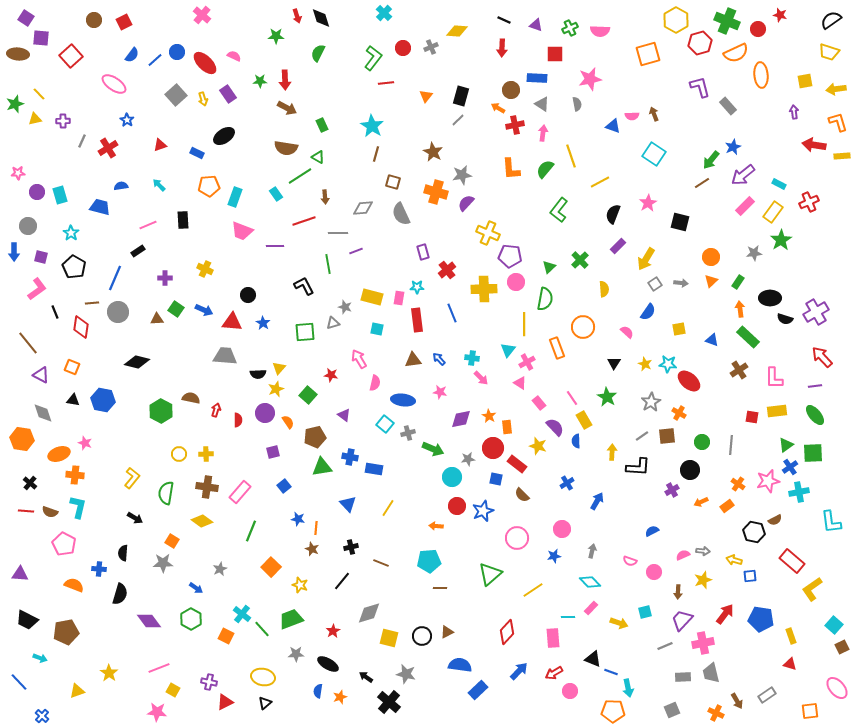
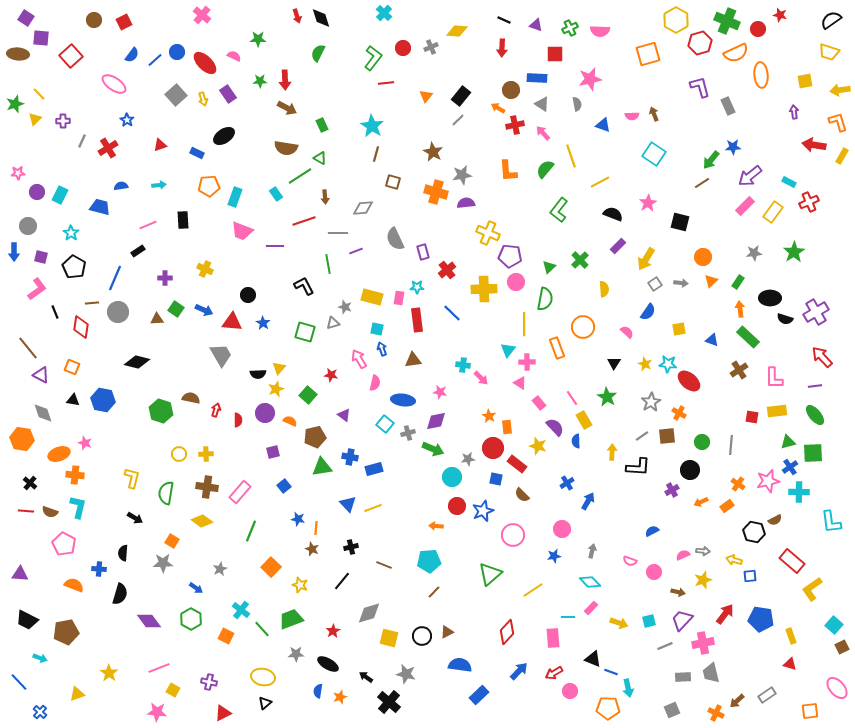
green star at (276, 36): moved 18 px left, 3 px down
yellow arrow at (836, 89): moved 4 px right, 1 px down
black rectangle at (461, 96): rotated 24 degrees clockwise
gray rectangle at (728, 106): rotated 18 degrees clockwise
yellow triangle at (35, 119): rotated 32 degrees counterclockwise
blue triangle at (613, 126): moved 10 px left, 1 px up
pink arrow at (543, 133): rotated 49 degrees counterclockwise
blue star at (733, 147): rotated 21 degrees clockwise
yellow rectangle at (842, 156): rotated 56 degrees counterclockwise
green triangle at (318, 157): moved 2 px right, 1 px down
orange L-shape at (511, 169): moved 3 px left, 2 px down
purple arrow at (743, 175): moved 7 px right, 1 px down
cyan rectangle at (779, 184): moved 10 px right, 2 px up
cyan arrow at (159, 185): rotated 128 degrees clockwise
cyan rectangle at (60, 195): rotated 42 degrees clockwise
purple semicircle at (466, 203): rotated 42 degrees clockwise
gray semicircle at (401, 214): moved 6 px left, 25 px down
black semicircle at (613, 214): rotated 90 degrees clockwise
green star at (781, 240): moved 13 px right, 12 px down
orange circle at (711, 257): moved 8 px left
blue line at (452, 313): rotated 24 degrees counterclockwise
green square at (305, 332): rotated 20 degrees clockwise
brown line at (28, 343): moved 5 px down
gray trapezoid at (225, 356): moved 4 px left, 1 px up; rotated 55 degrees clockwise
cyan cross at (472, 358): moved 9 px left, 7 px down
blue arrow at (439, 359): moved 57 px left, 10 px up; rotated 24 degrees clockwise
pink cross at (527, 362): rotated 28 degrees clockwise
green hexagon at (161, 411): rotated 10 degrees counterclockwise
purple diamond at (461, 419): moved 25 px left, 2 px down
orange semicircle at (288, 422): moved 2 px right, 1 px up; rotated 32 degrees counterclockwise
green triangle at (786, 445): moved 2 px right, 3 px up; rotated 21 degrees clockwise
blue rectangle at (374, 469): rotated 24 degrees counterclockwise
yellow L-shape at (132, 478): rotated 25 degrees counterclockwise
cyan cross at (799, 492): rotated 12 degrees clockwise
blue arrow at (597, 501): moved 9 px left
yellow line at (388, 508): moved 15 px left; rotated 36 degrees clockwise
pink circle at (517, 538): moved 4 px left, 3 px up
brown line at (381, 563): moved 3 px right, 2 px down
brown line at (440, 588): moved 6 px left, 4 px down; rotated 48 degrees counterclockwise
brown arrow at (678, 592): rotated 80 degrees counterclockwise
cyan square at (645, 612): moved 4 px right, 9 px down
cyan cross at (242, 614): moved 1 px left, 4 px up
blue rectangle at (478, 690): moved 1 px right, 5 px down
yellow triangle at (77, 691): moved 3 px down
brown arrow at (737, 701): rotated 77 degrees clockwise
red triangle at (225, 702): moved 2 px left, 11 px down
orange pentagon at (613, 711): moved 5 px left, 3 px up
blue cross at (42, 716): moved 2 px left, 4 px up
